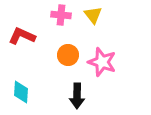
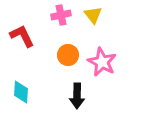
pink cross: rotated 18 degrees counterclockwise
red L-shape: rotated 40 degrees clockwise
pink star: rotated 8 degrees clockwise
